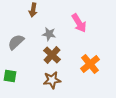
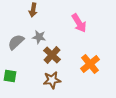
gray star: moved 10 px left, 3 px down
